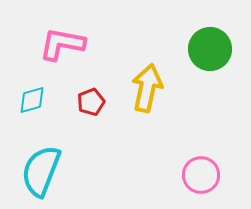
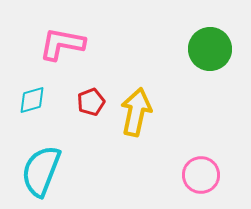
yellow arrow: moved 11 px left, 24 px down
